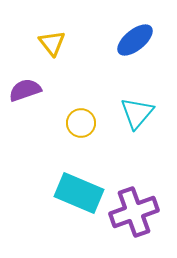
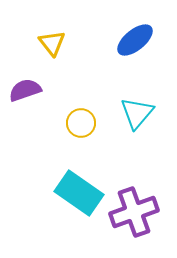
cyan rectangle: rotated 12 degrees clockwise
